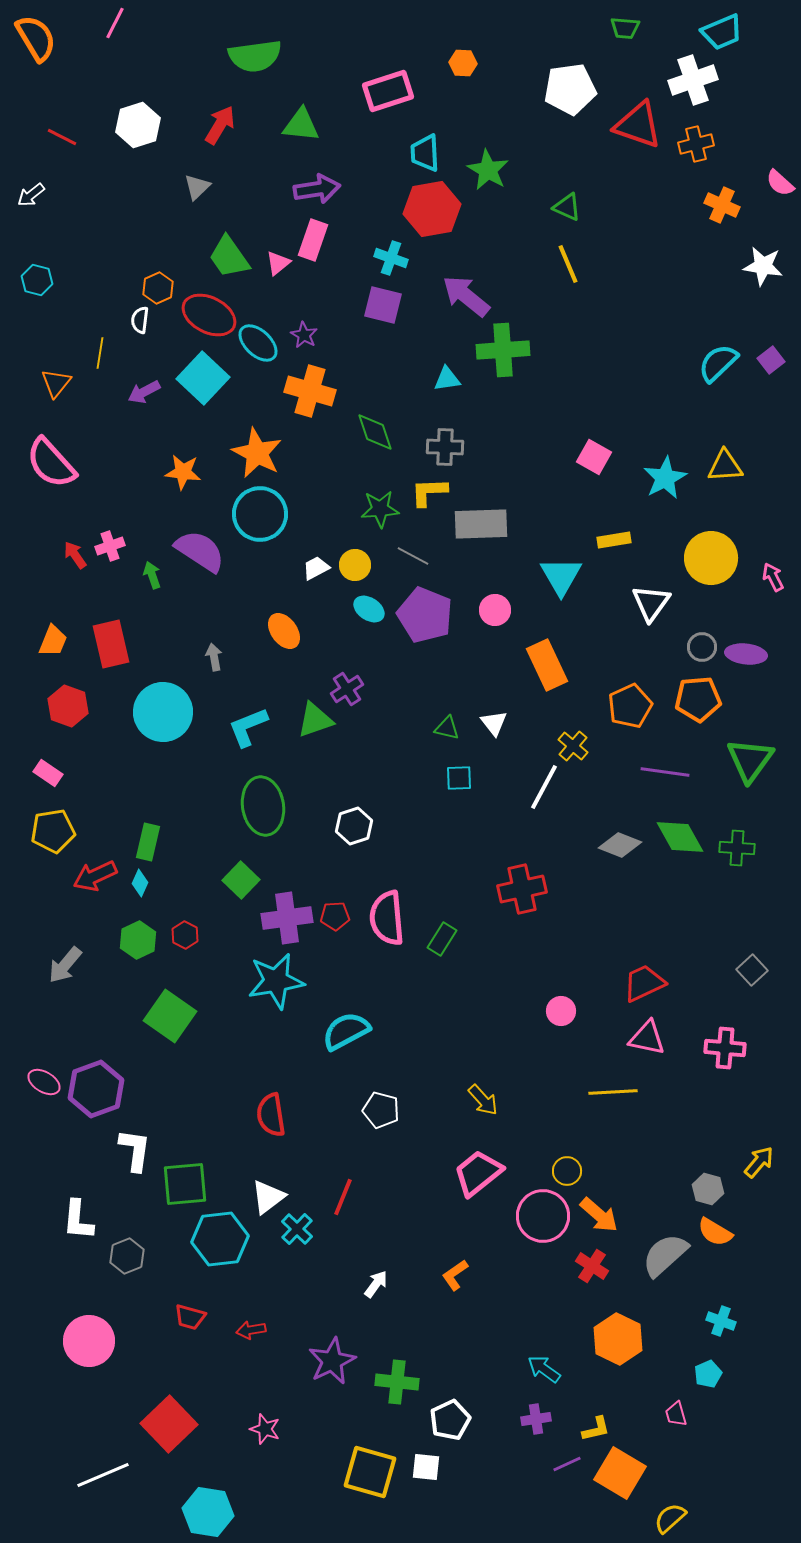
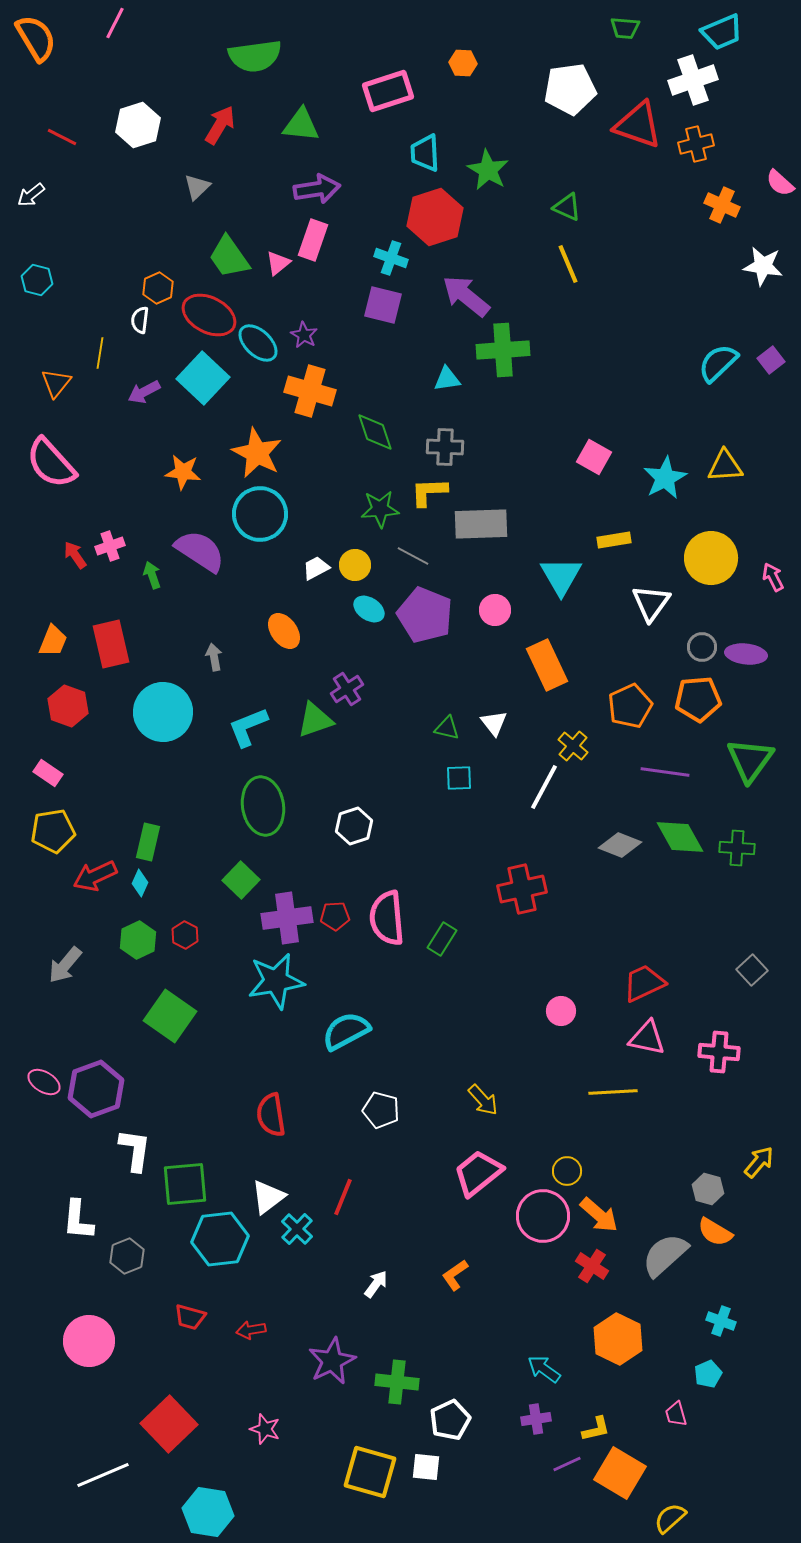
red hexagon at (432, 209): moved 3 px right, 8 px down; rotated 8 degrees counterclockwise
pink cross at (725, 1048): moved 6 px left, 4 px down
